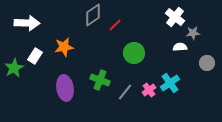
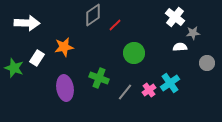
white rectangle: moved 2 px right, 2 px down
green star: rotated 24 degrees counterclockwise
green cross: moved 1 px left, 2 px up
